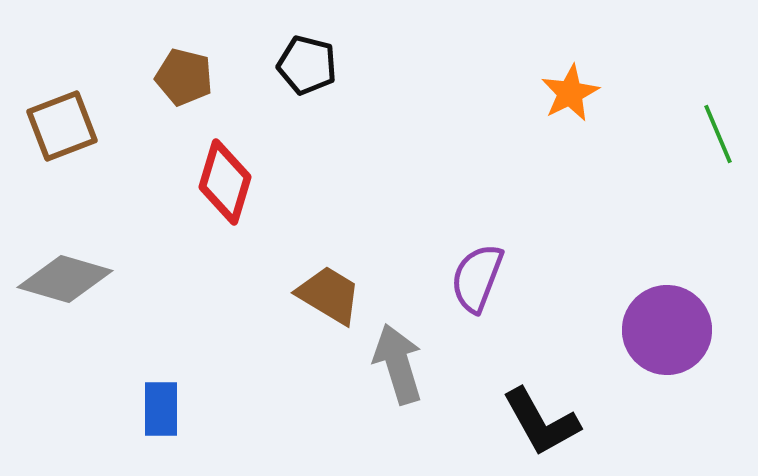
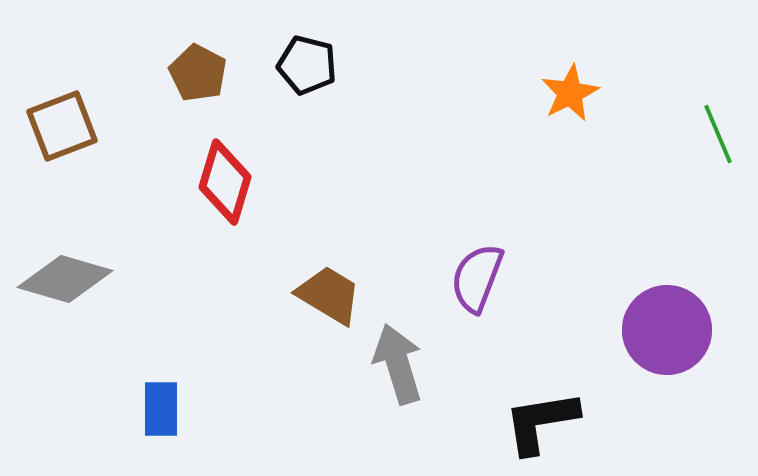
brown pentagon: moved 14 px right, 4 px up; rotated 14 degrees clockwise
black L-shape: rotated 110 degrees clockwise
